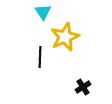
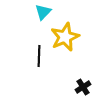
cyan triangle: rotated 18 degrees clockwise
black line: moved 1 px left, 1 px up
